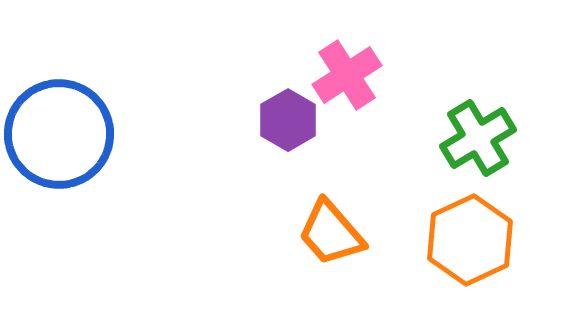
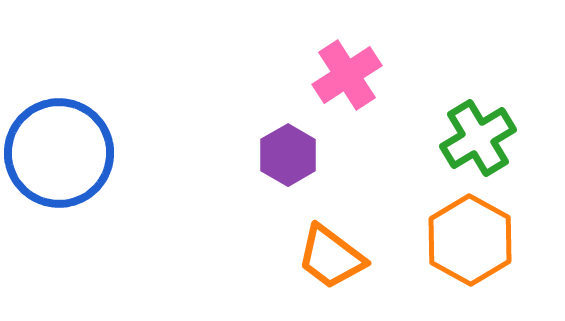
purple hexagon: moved 35 px down
blue circle: moved 19 px down
orange trapezoid: moved 24 px down; rotated 12 degrees counterclockwise
orange hexagon: rotated 6 degrees counterclockwise
